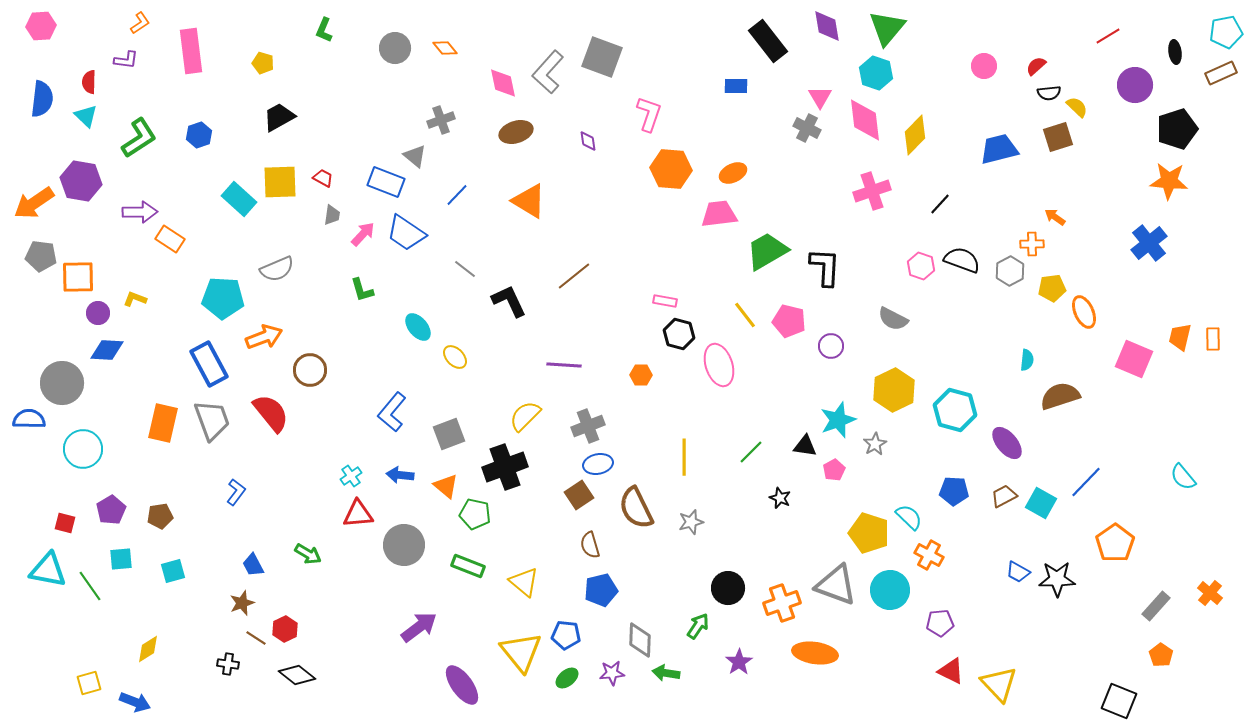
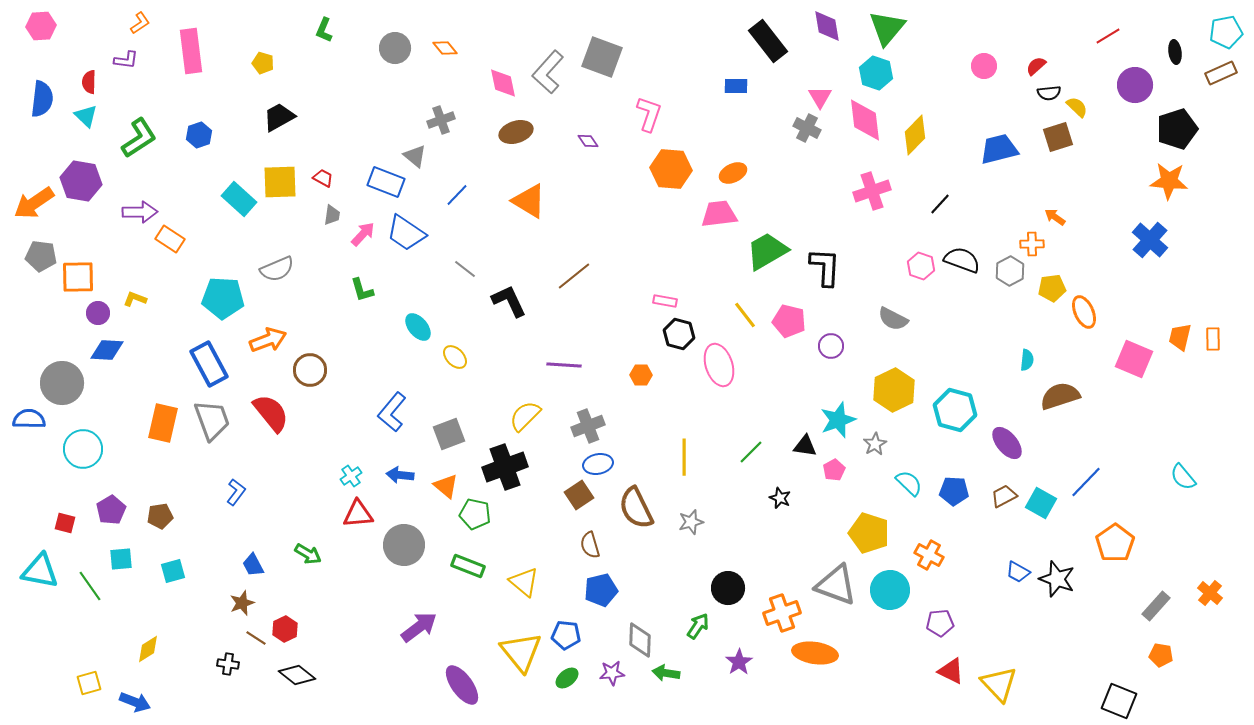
purple diamond at (588, 141): rotated 25 degrees counterclockwise
blue cross at (1149, 243): moved 1 px right, 3 px up; rotated 9 degrees counterclockwise
orange arrow at (264, 337): moved 4 px right, 3 px down
cyan semicircle at (909, 517): moved 34 px up
cyan triangle at (48, 570): moved 8 px left, 1 px down
black star at (1057, 579): rotated 21 degrees clockwise
orange cross at (782, 603): moved 10 px down
orange pentagon at (1161, 655): rotated 25 degrees counterclockwise
